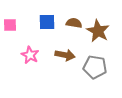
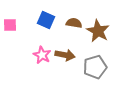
blue square: moved 1 px left, 2 px up; rotated 24 degrees clockwise
pink star: moved 12 px right
gray pentagon: rotated 25 degrees counterclockwise
